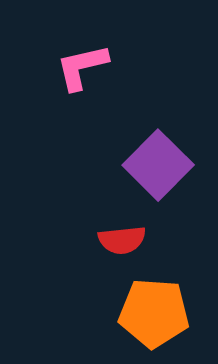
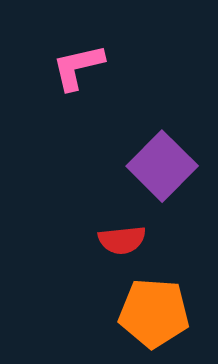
pink L-shape: moved 4 px left
purple square: moved 4 px right, 1 px down
